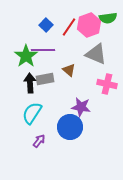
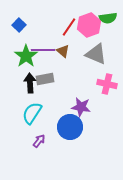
blue square: moved 27 px left
brown triangle: moved 6 px left, 19 px up
